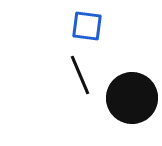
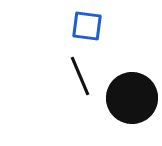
black line: moved 1 px down
